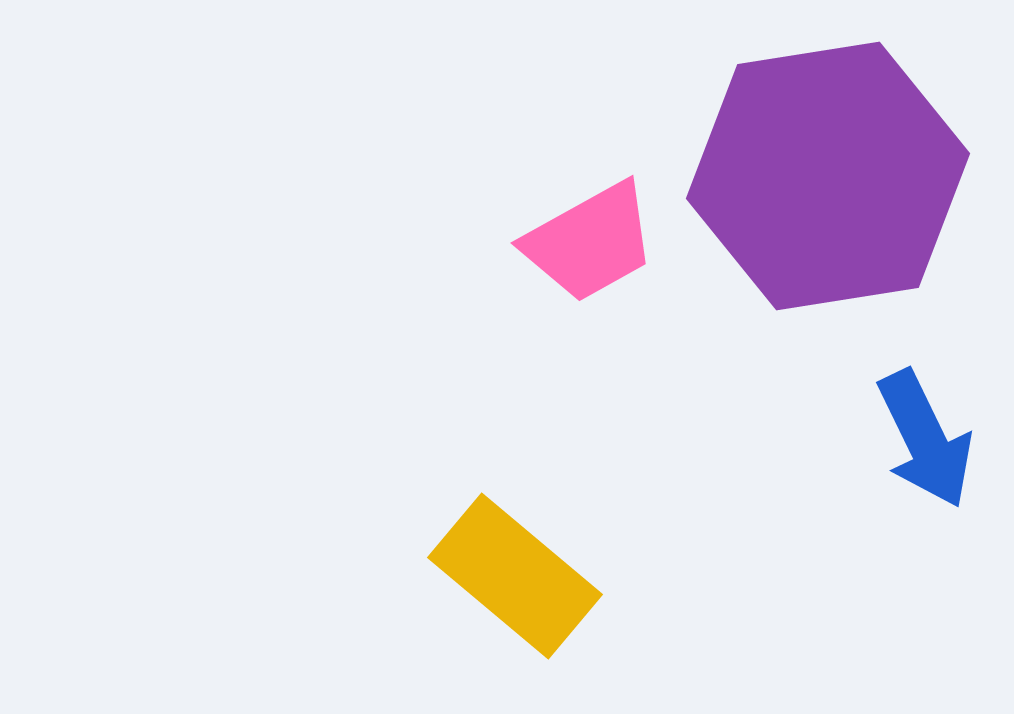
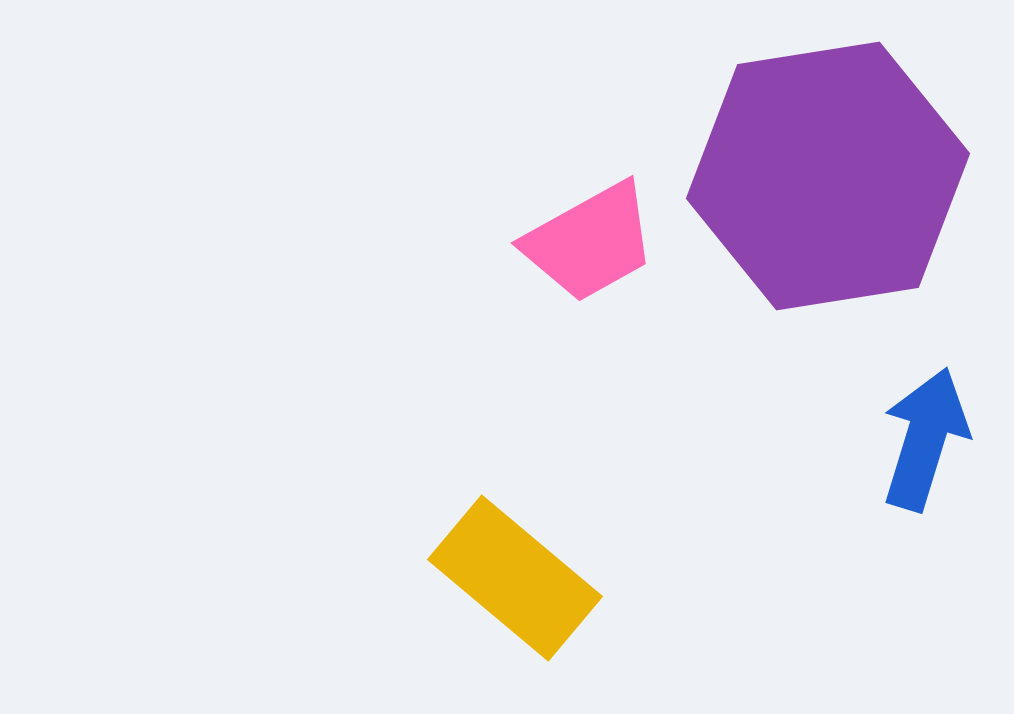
blue arrow: rotated 137 degrees counterclockwise
yellow rectangle: moved 2 px down
